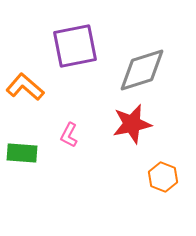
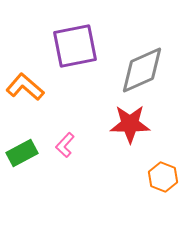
gray diamond: rotated 6 degrees counterclockwise
red star: moved 2 px left; rotated 12 degrees clockwise
pink L-shape: moved 4 px left, 10 px down; rotated 15 degrees clockwise
green rectangle: rotated 32 degrees counterclockwise
